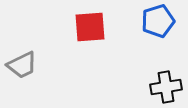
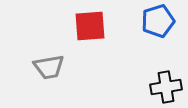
red square: moved 1 px up
gray trapezoid: moved 27 px right, 2 px down; rotated 16 degrees clockwise
